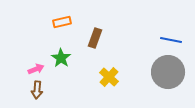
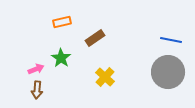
brown rectangle: rotated 36 degrees clockwise
yellow cross: moved 4 px left
